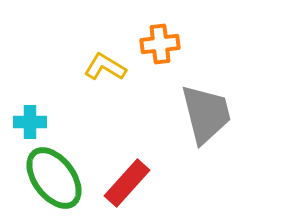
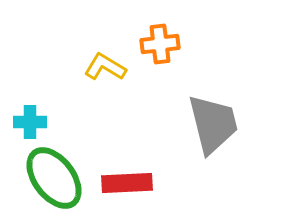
gray trapezoid: moved 7 px right, 10 px down
red rectangle: rotated 45 degrees clockwise
